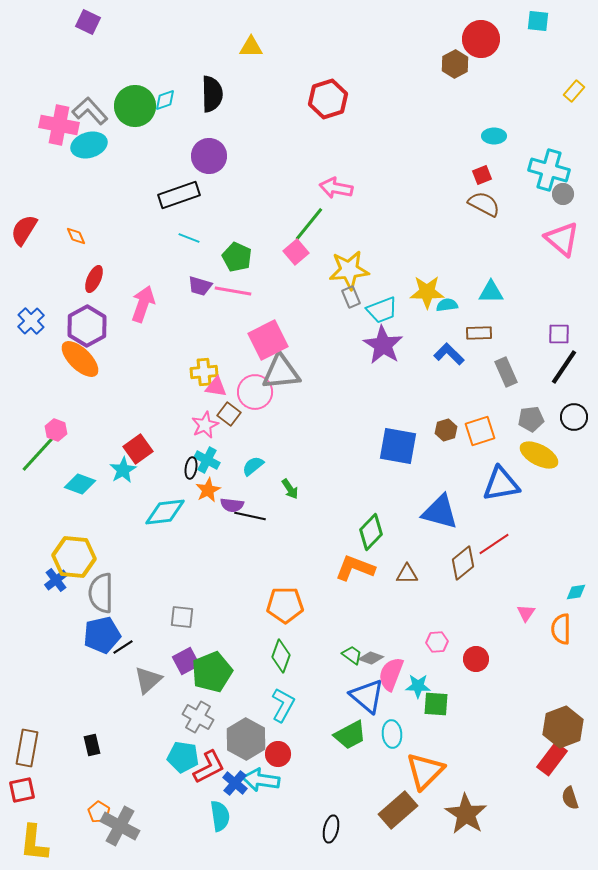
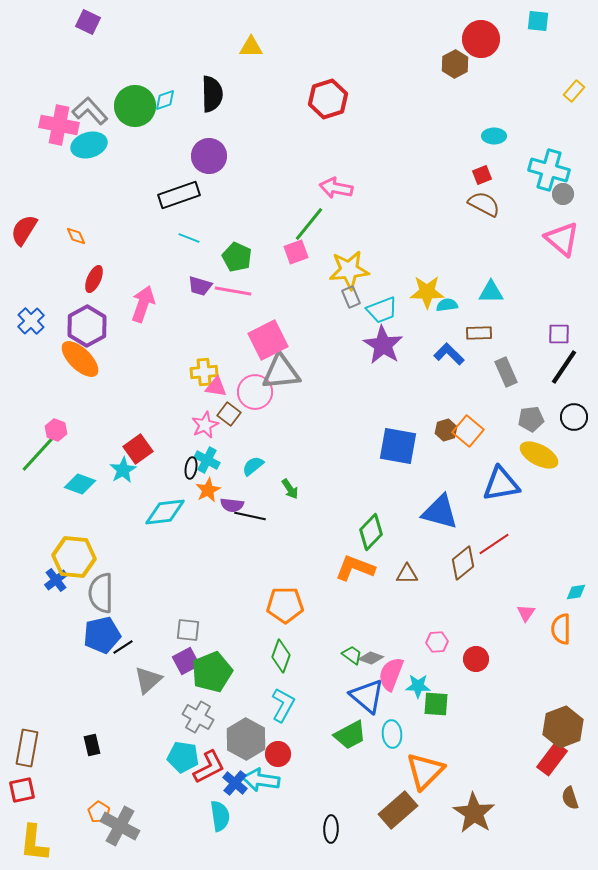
pink square at (296, 252): rotated 20 degrees clockwise
orange square at (480, 431): moved 12 px left; rotated 32 degrees counterclockwise
gray square at (182, 617): moved 6 px right, 13 px down
brown star at (466, 814): moved 8 px right, 1 px up
black ellipse at (331, 829): rotated 12 degrees counterclockwise
